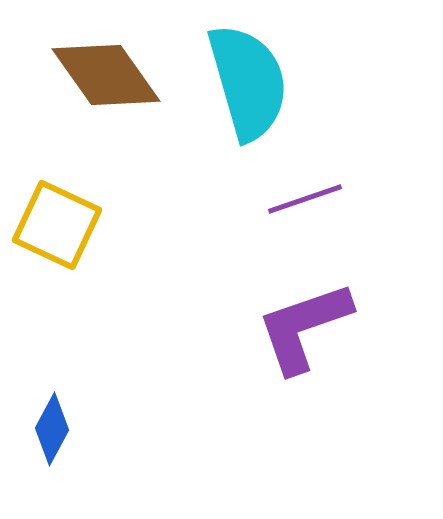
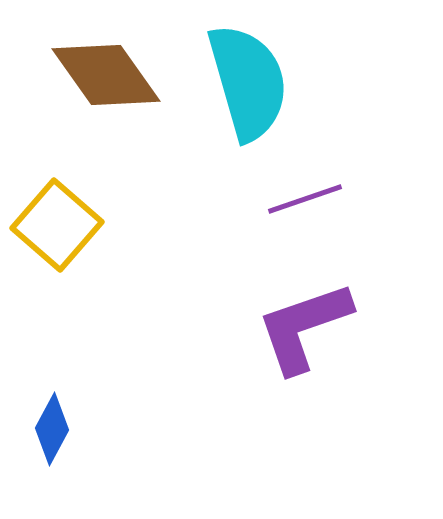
yellow square: rotated 16 degrees clockwise
